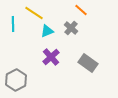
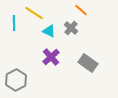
cyan line: moved 1 px right, 1 px up
cyan triangle: moved 2 px right; rotated 48 degrees clockwise
